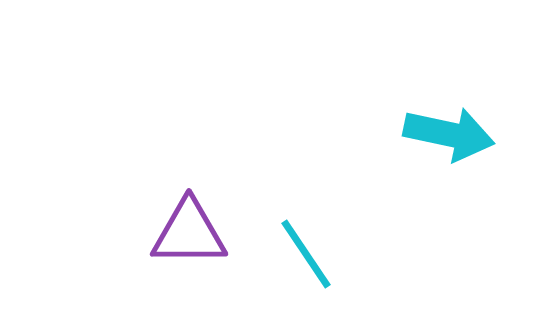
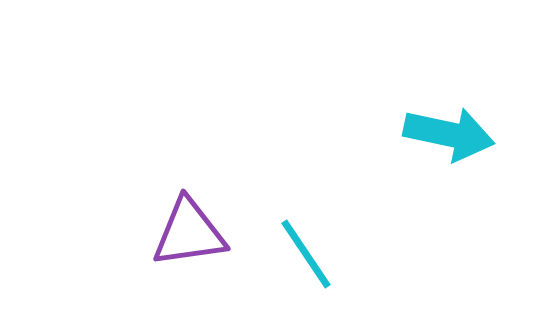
purple triangle: rotated 8 degrees counterclockwise
